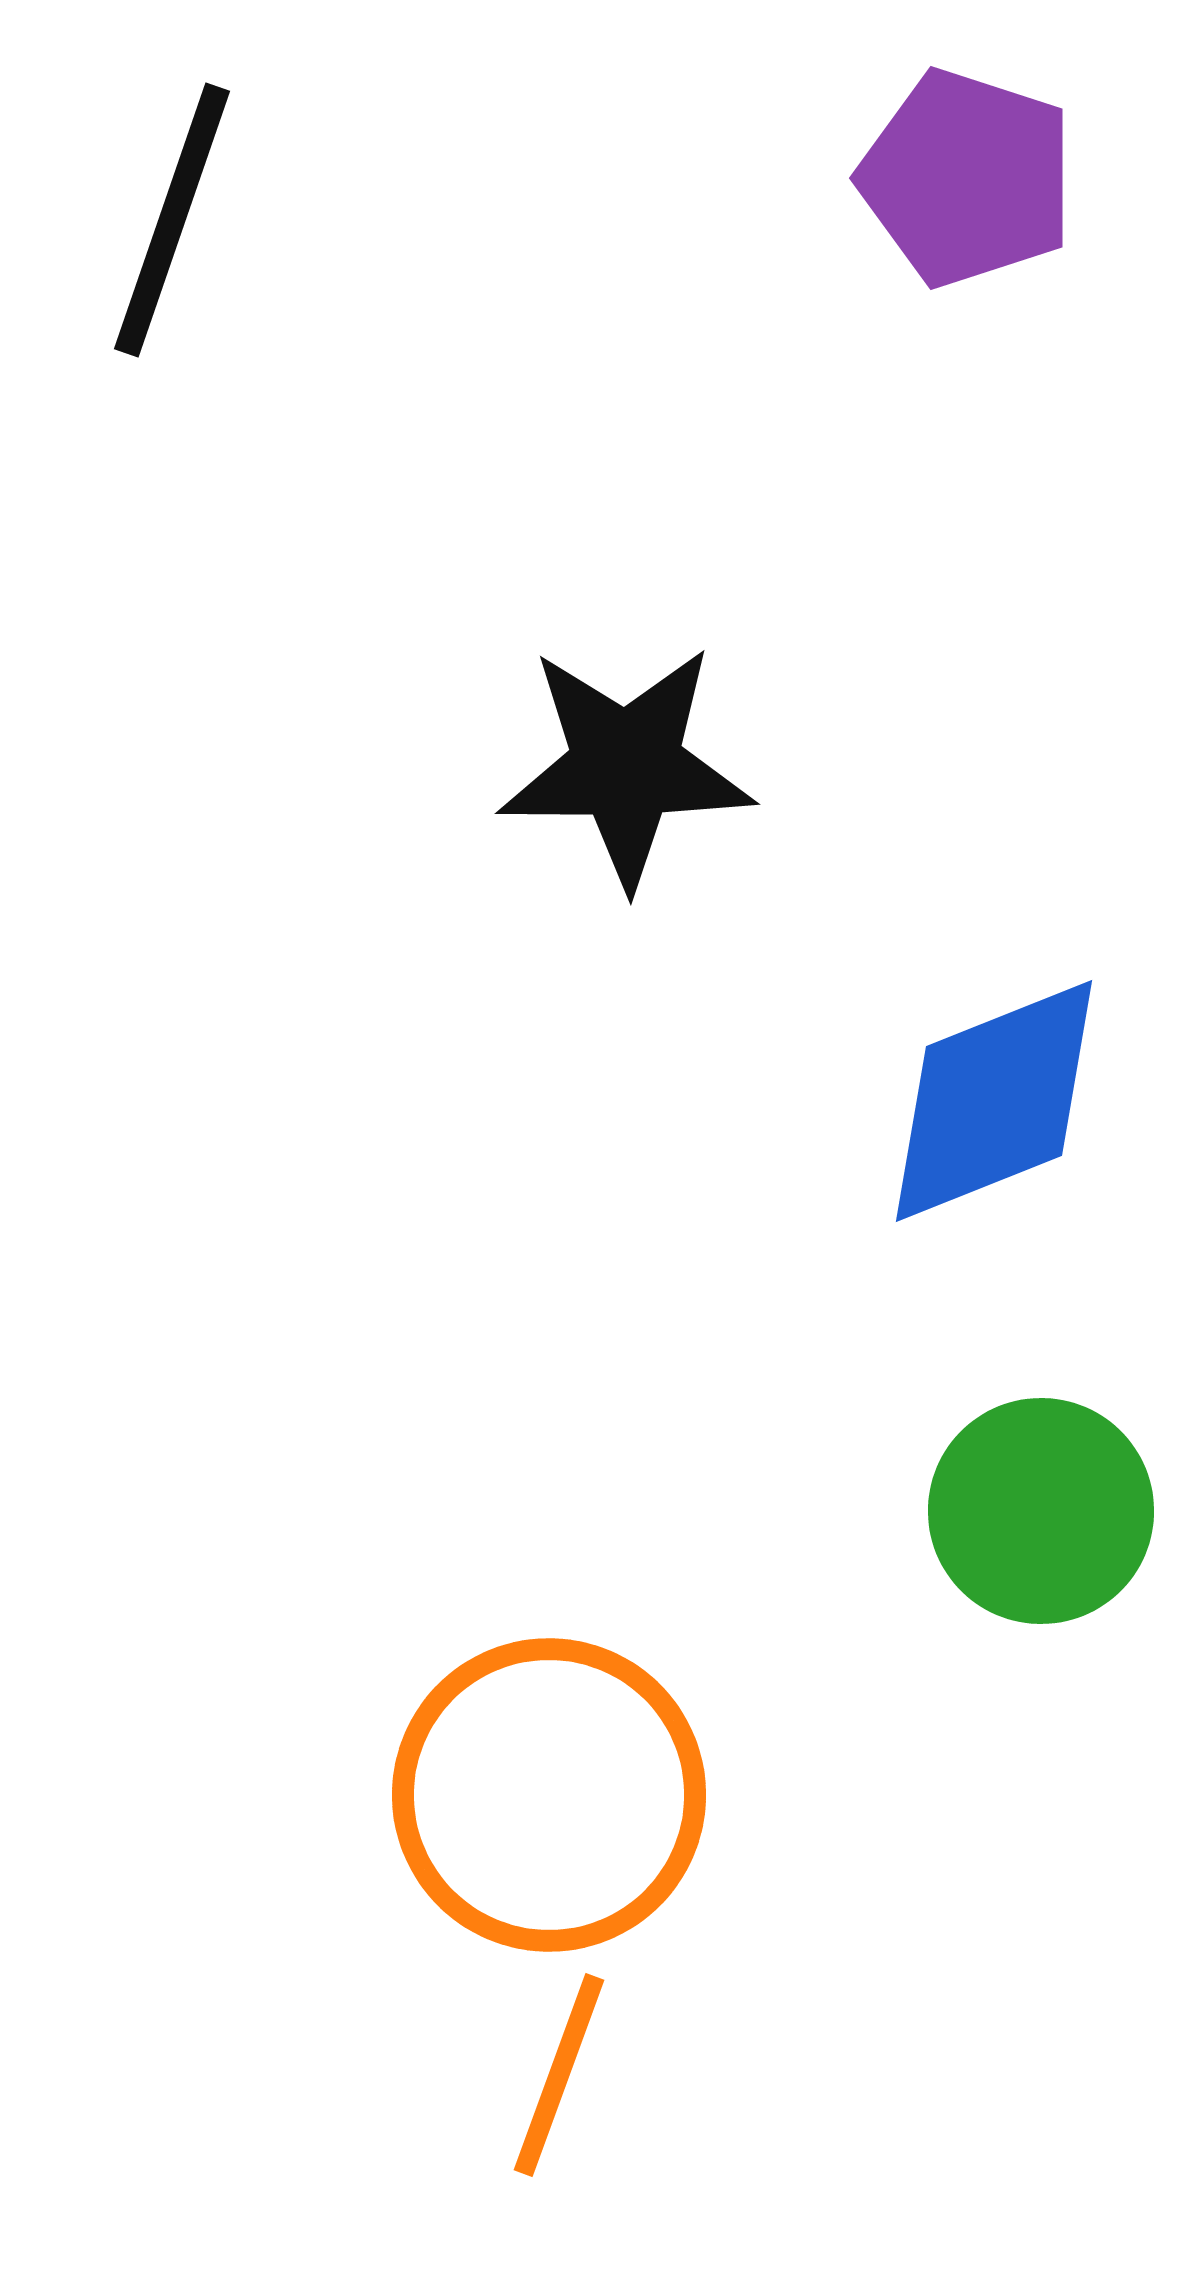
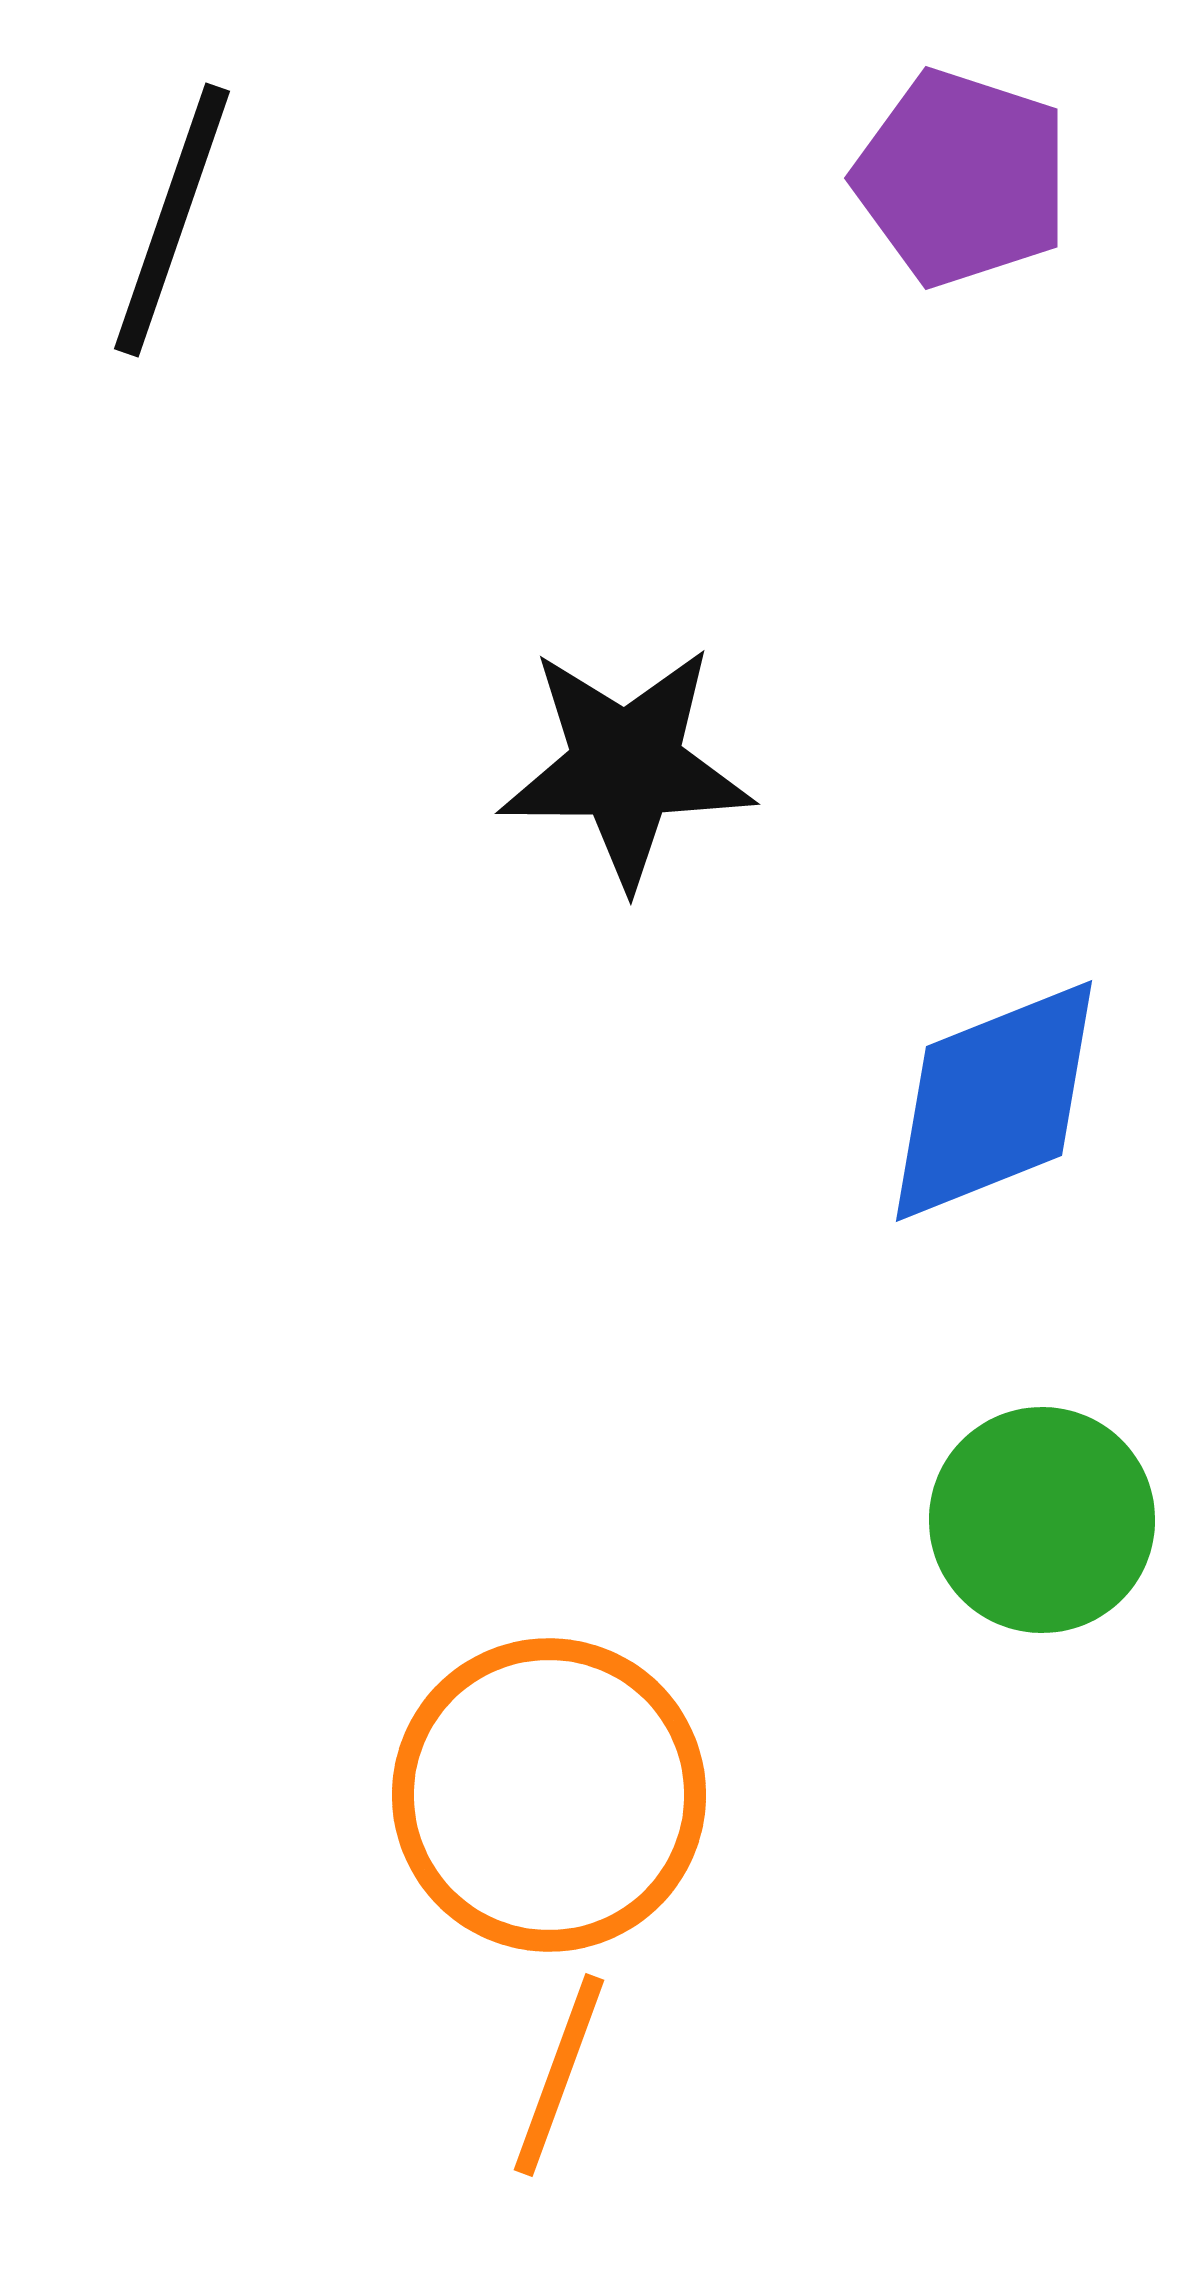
purple pentagon: moved 5 px left
green circle: moved 1 px right, 9 px down
